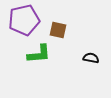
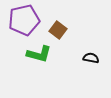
brown square: rotated 24 degrees clockwise
green L-shape: rotated 20 degrees clockwise
